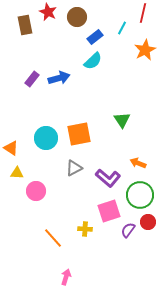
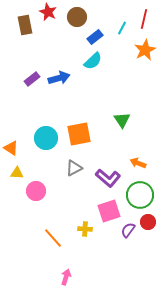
red line: moved 1 px right, 6 px down
purple rectangle: rotated 14 degrees clockwise
